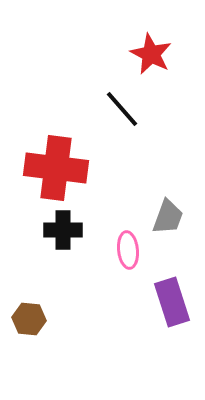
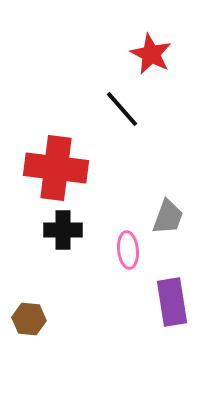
purple rectangle: rotated 9 degrees clockwise
